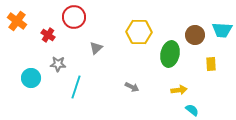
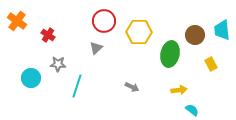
red circle: moved 30 px right, 4 px down
cyan trapezoid: rotated 80 degrees clockwise
yellow rectangle: rotated 24 degrees counterclockwise
cyan line: moved 1 px right, 1 px up
